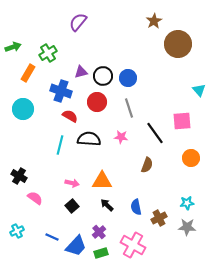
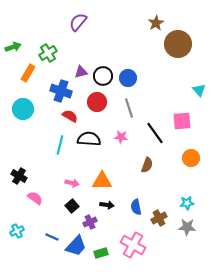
brown star: moved 2 px right, 2 px down
black arrow: rotated 144 degrees clockwise
purple cross: moved 9 px left, 10 px up; rotated 16 degrees clockwise
